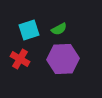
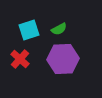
red cross: rotated 12 degrees clockwise
